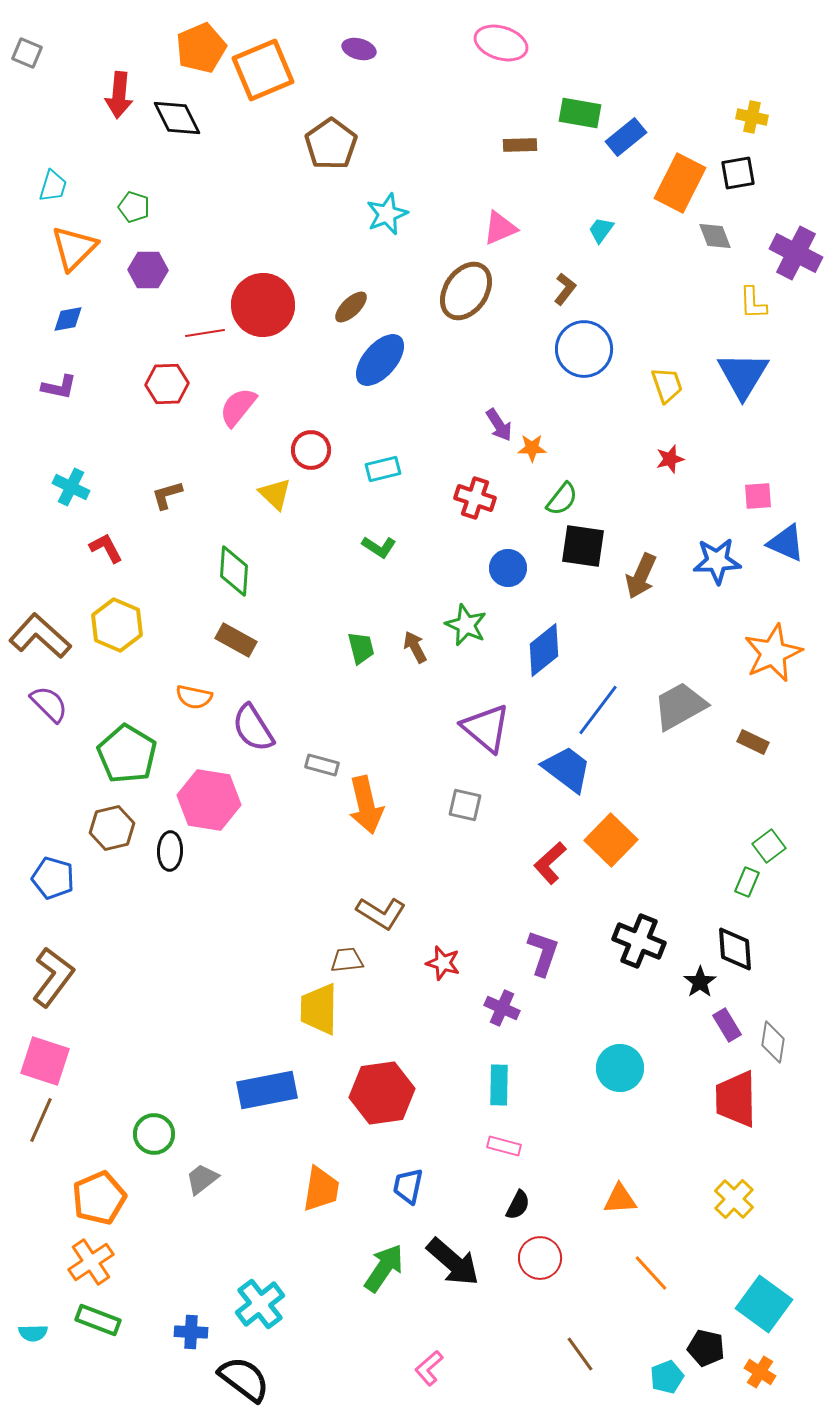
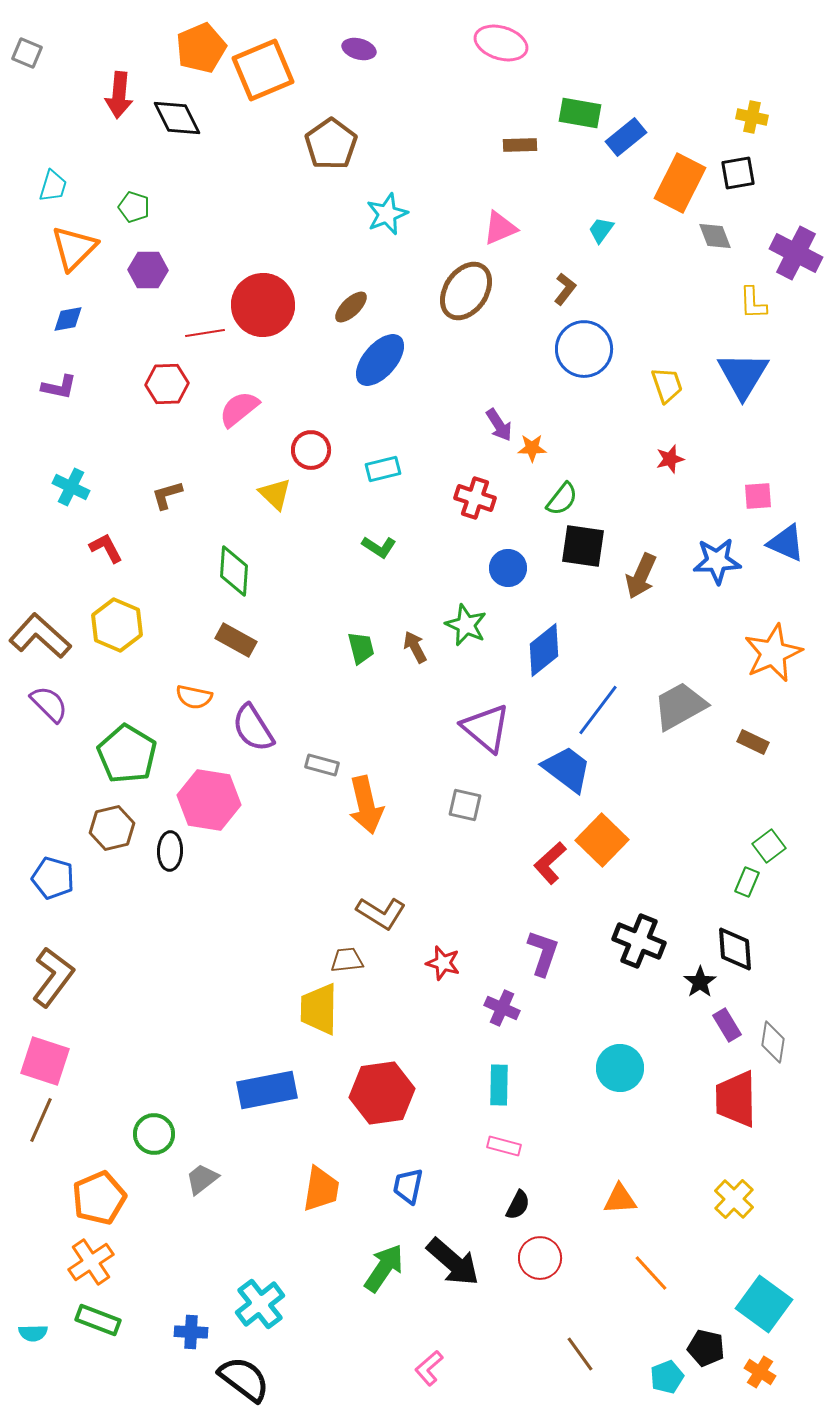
pink semicircle at (238, 407): moved 1 px right, 2 px down; rotated 12 degrees clockwise
orange square at (611, 840): moved 9 px left
